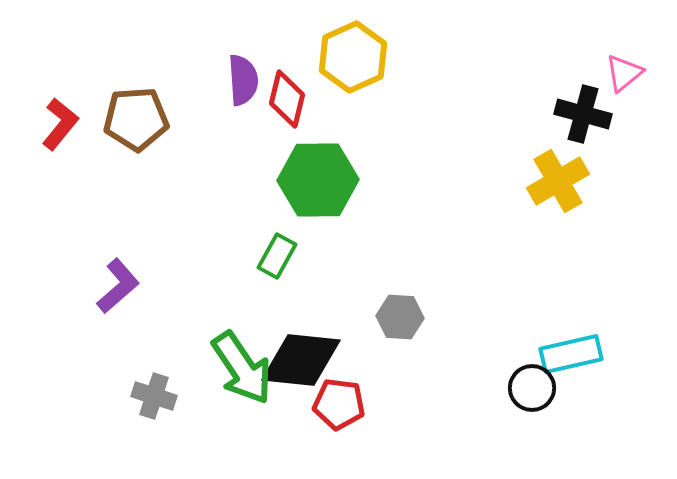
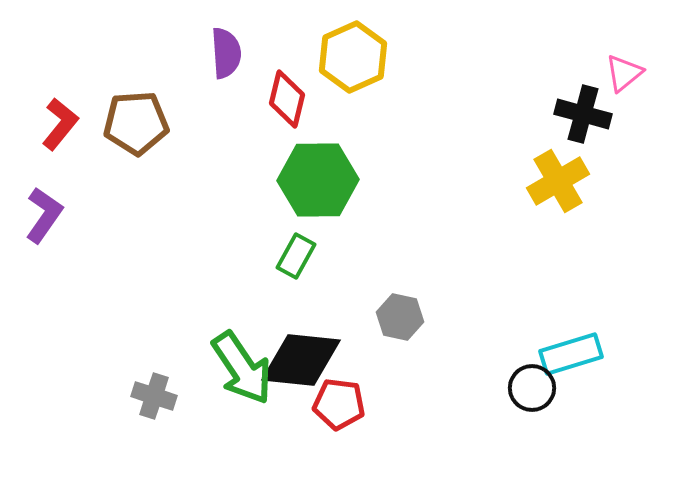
purple semicircle: moved 17 px left, 27 px up
brown pentagon: moved 4 px down
green rectangle: moved 19 px right
purple L-shape: moved 74 px left, 71 px up; rotated 14 degrees counterclockwise
gray hexagon: rotated 9 degrees clockwise
cyan rectangle: rotated 4 degrees counterclockwise
